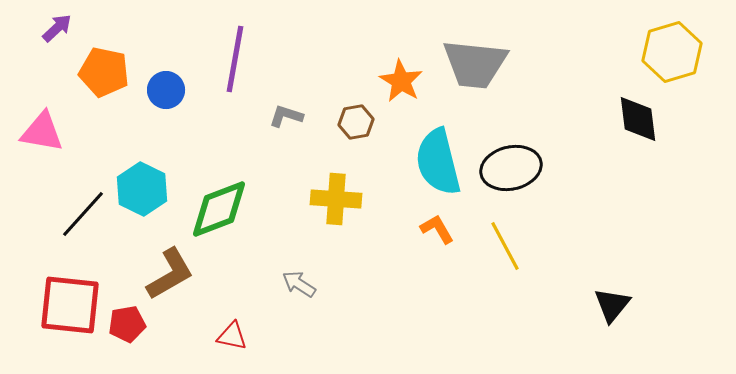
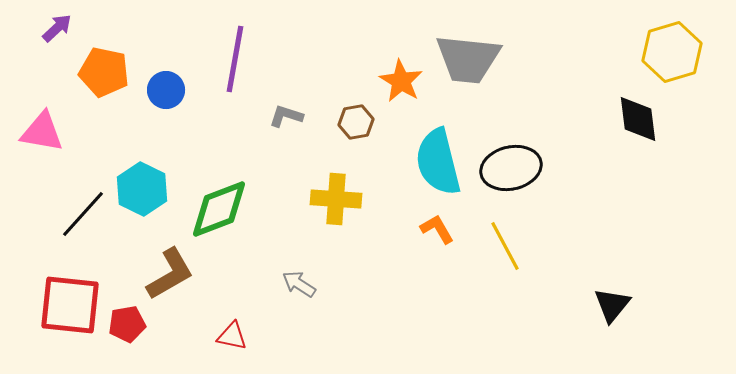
gray trapezoid: moved 7 px left, 5 px up
